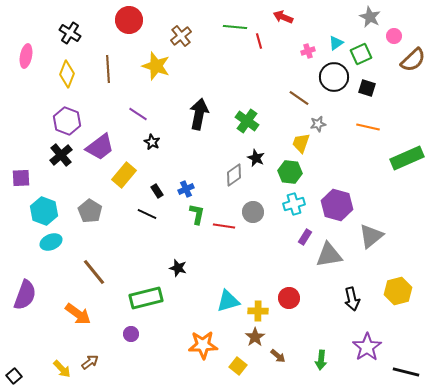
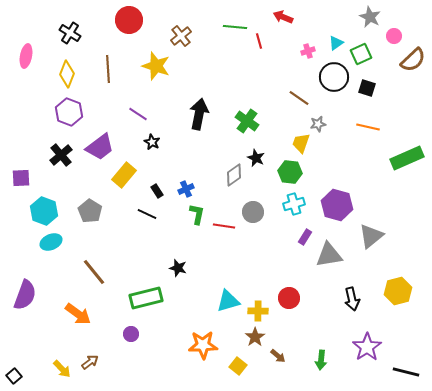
purple hexagon at (67, 121): moved 2 px right, 9 px up
